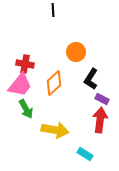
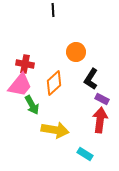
green arrow: moved 6 px right, 4 px up
